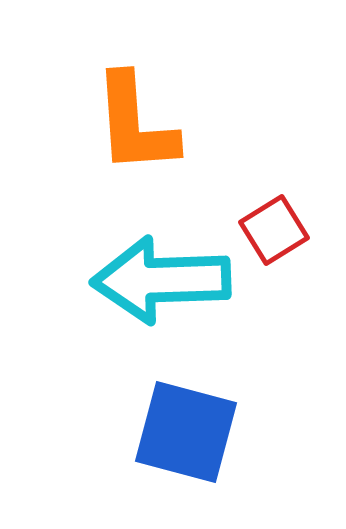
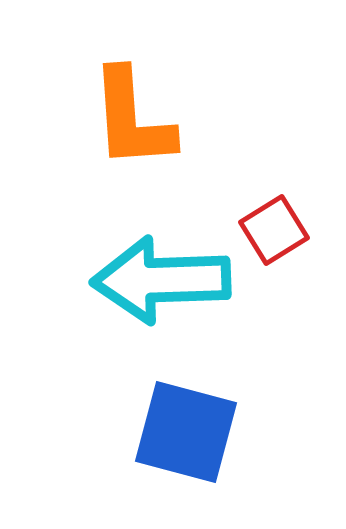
orange L-shape: moved 3 px left, 5 px up
